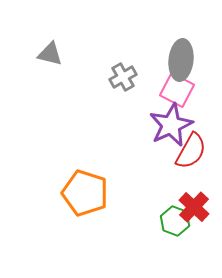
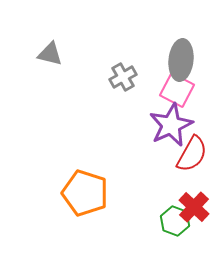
red semicircle: moved 1 px right, 3 px down
